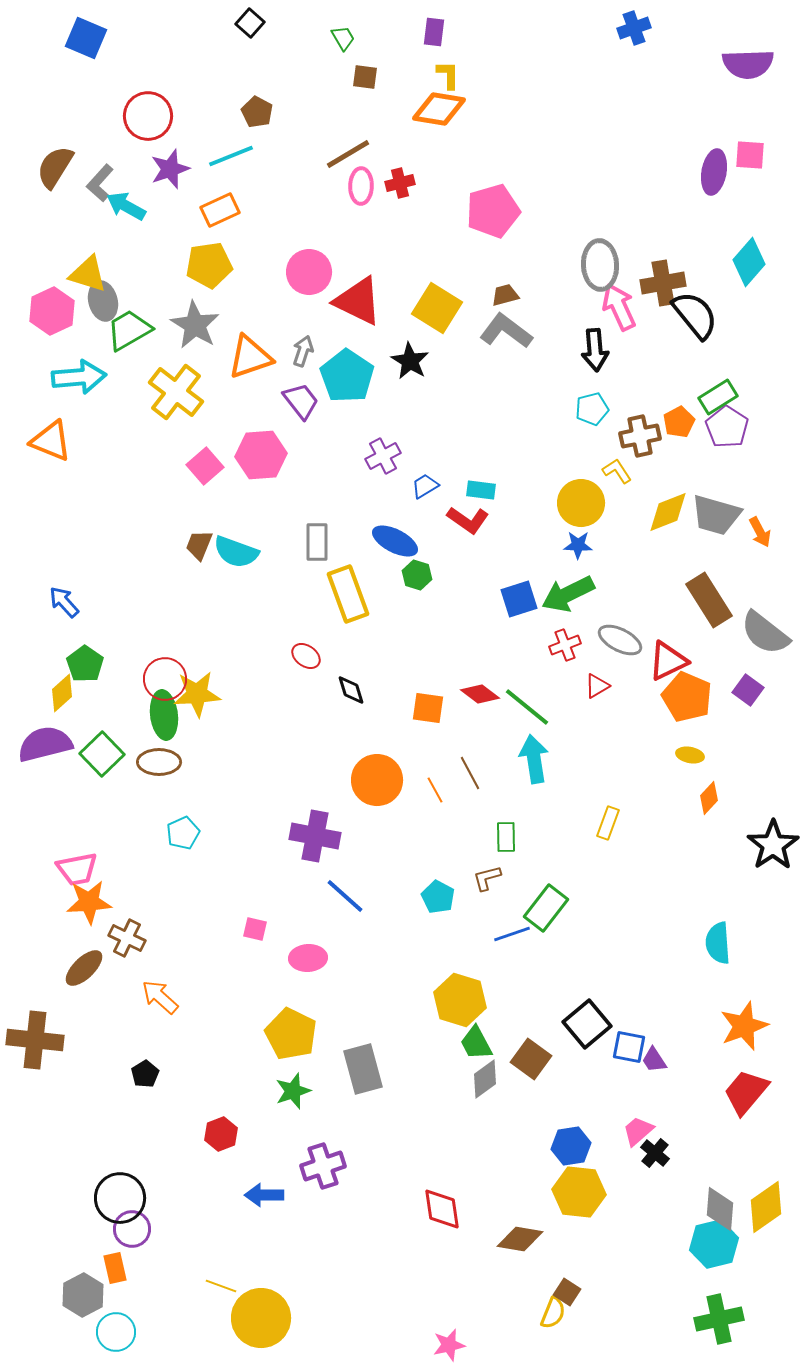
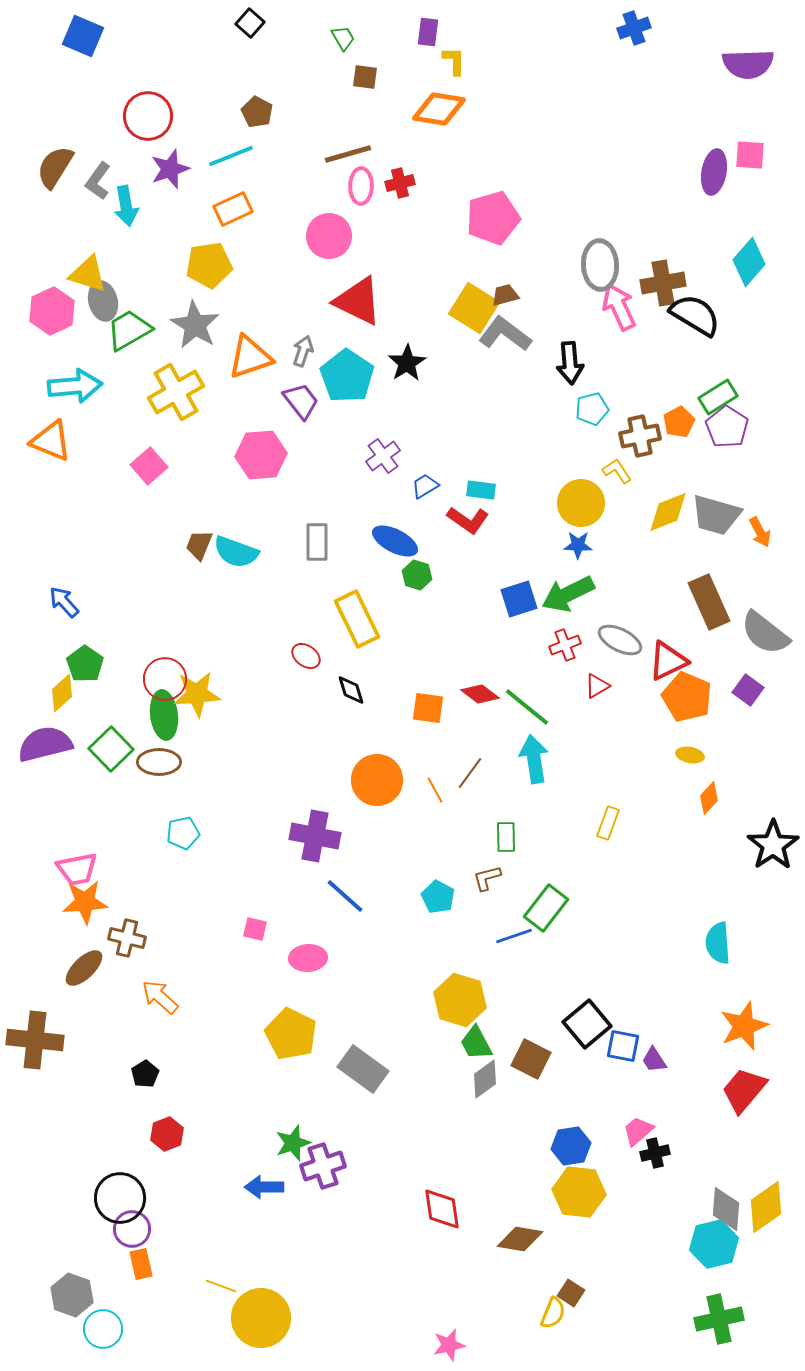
purple rectangle at (434, 32): moved 6 px left
blue square at (86, 38): moved 3 px left, 2 px up
yellow L-shape at (448, 75): moved 6 px right, 14 px up
brown line at (348, 154): rotated 15 degrees clockwise
gray L-shape at (100, 183): moved 2 px left, 2 px up; rotated 6 degrees counterclockwise
cyan arrow at (126, 206): rotated 129 degrees counterclockwise
orange rectangle at (220, 210): moved 13 px right, 1 px up
pink pentagon at (493, 211): moved 7 px down
pink circle at (309, 272): moved 20 px right, 36 px up
yellow square at (437, 308): moved 37 px right
black semicircle at (695, 315): rotated 20 degrees counterclockwise
gray L-shape at (506, 331): moved 1 px left, 3 px down
black arrow at (595, 350): moved 25 px left, 13 px down
black star at (410, 361): moved 3 px left, 2 px down; rotated 9 degrees clockwise
cyan arrow at (79, 377): moved 4 px left, 9 px down
yellow cross at (176, 392): rotated 22 degrees clockwise
purple cross at (383, 456): rotated 8 degrees counterclockwise
pink square at (205, 466): moved 56 px left
yellow rectangle at (348, 594): moved 9 px right, 25 px down; rotated 6 degrees counterclockwise
brown rectangle at (709, 600): moved 2 px down; rotated 8 degrees clockwise
green square at (102, 754): moved 9 px right, 5 px up
brown line at (470, 773): rotated 64 degrees clockwise
cyan pentagon at (183, 833): rotated 12 degrees clockwise
orange star at (89, 902): moved 4 px left
blue line at (512, 934): moved 2 px right, 2 px down
brown cross at (127, 938): rotated 12 degrees counterclockwise
blue square at (629, 1047): moved 6 px left, 1 px up
brown square at (531, 1059): rotated 9 degrees counterclockwise
gray rectangle at (363, 1069): rotated 39 degrees counterclockwise
green star at (293, 1091): moved 52 px down
red trapezoid at (746, 1092): moved 2 px left, 2 px up
red hexagon at (221, 1134): moved 54 px left
black cross at (655, 1153): rotated 36 degrees clockwise
blue arrow at (264, 1195): moved 8 px up
gray diamond at (720, 1209): moved 6 px right
orange rectangle at (115, 1268): moved 26 px right, 4 px up
brown square at (567, 1292): moved 4 px right, 1 px down
gray hexagon at (83, 1295): moved 11 px left; rotated 12 degrees counterclockwise
cyan circle at (116, 1332): moved 13 px left, 3 px up
